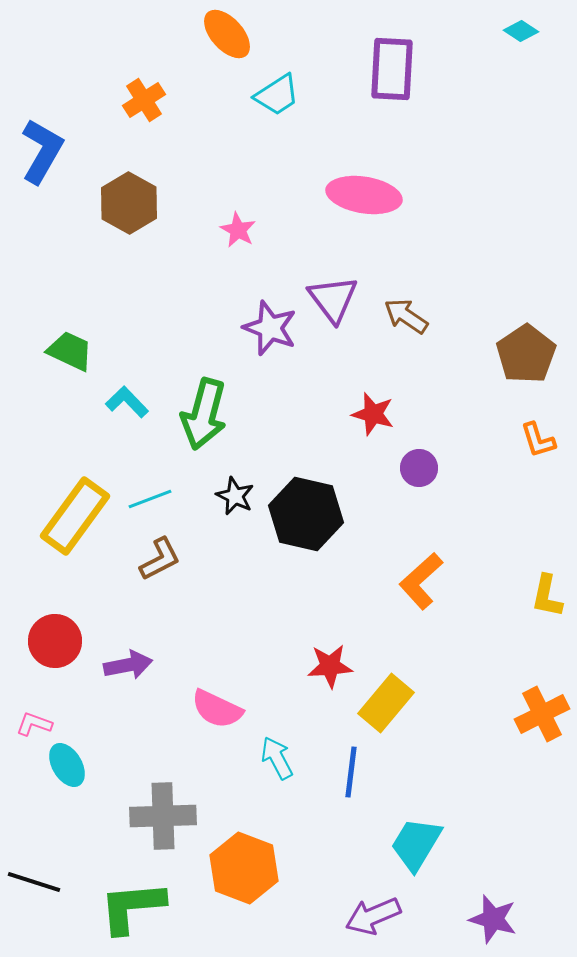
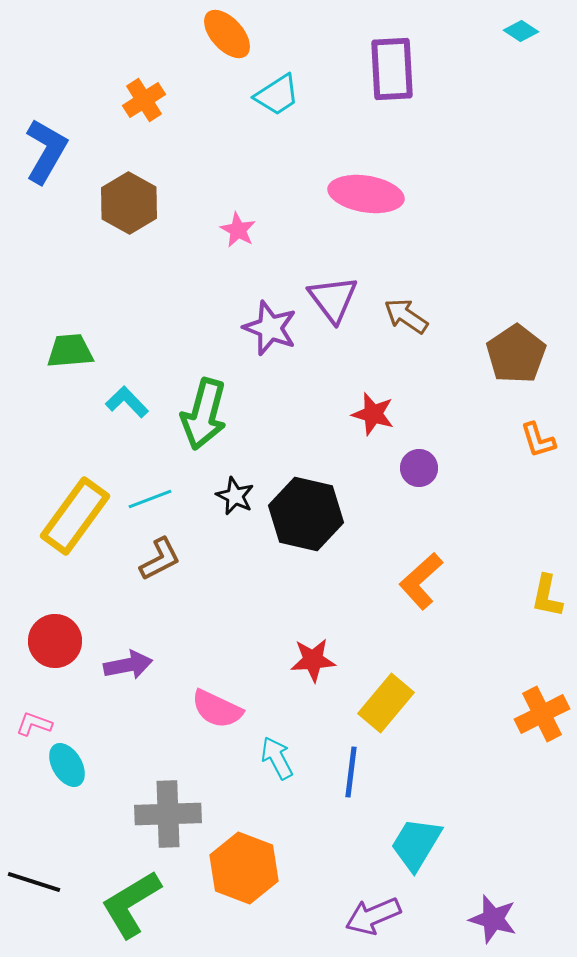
purple rectangle at (392, 69): rotated 6 degrees counterclockwise
blue L-shape at (42, 151): moved 4 px right
pink ellipse at (364, 195): moved 2 px right, 1 px up
green trapezoid at (70, 351): rotated 30 degrees counterclockwise
brown pentagon at (526, 354): moved 10 px left
red star at (330, 666): moved 17 px left, 6 px up
gray cross at (163, 816): moved 5 px right, 2 px up
green L-shape at (132, 907): moved 1 px left, 3 px up; rotated 26 degrees counterclockwise
